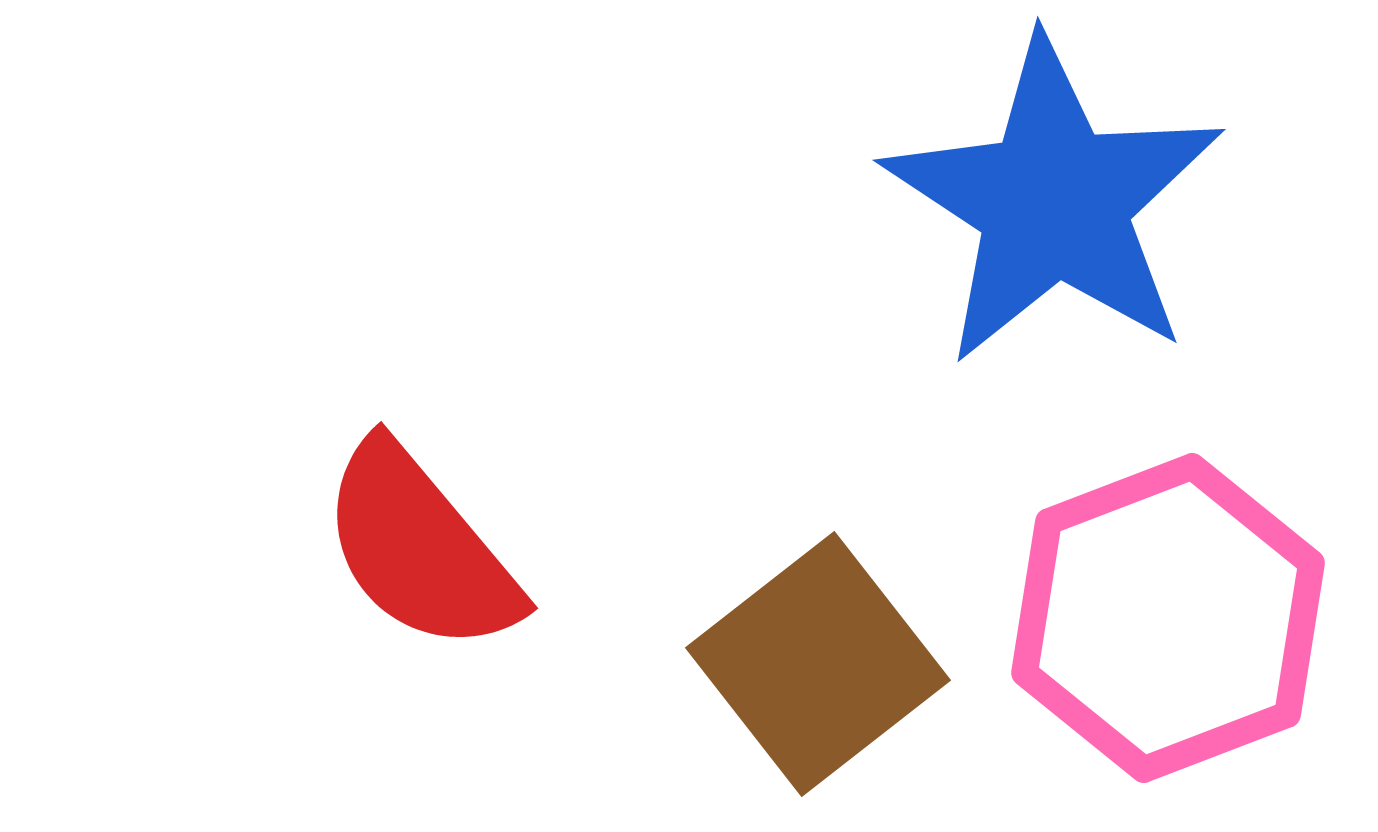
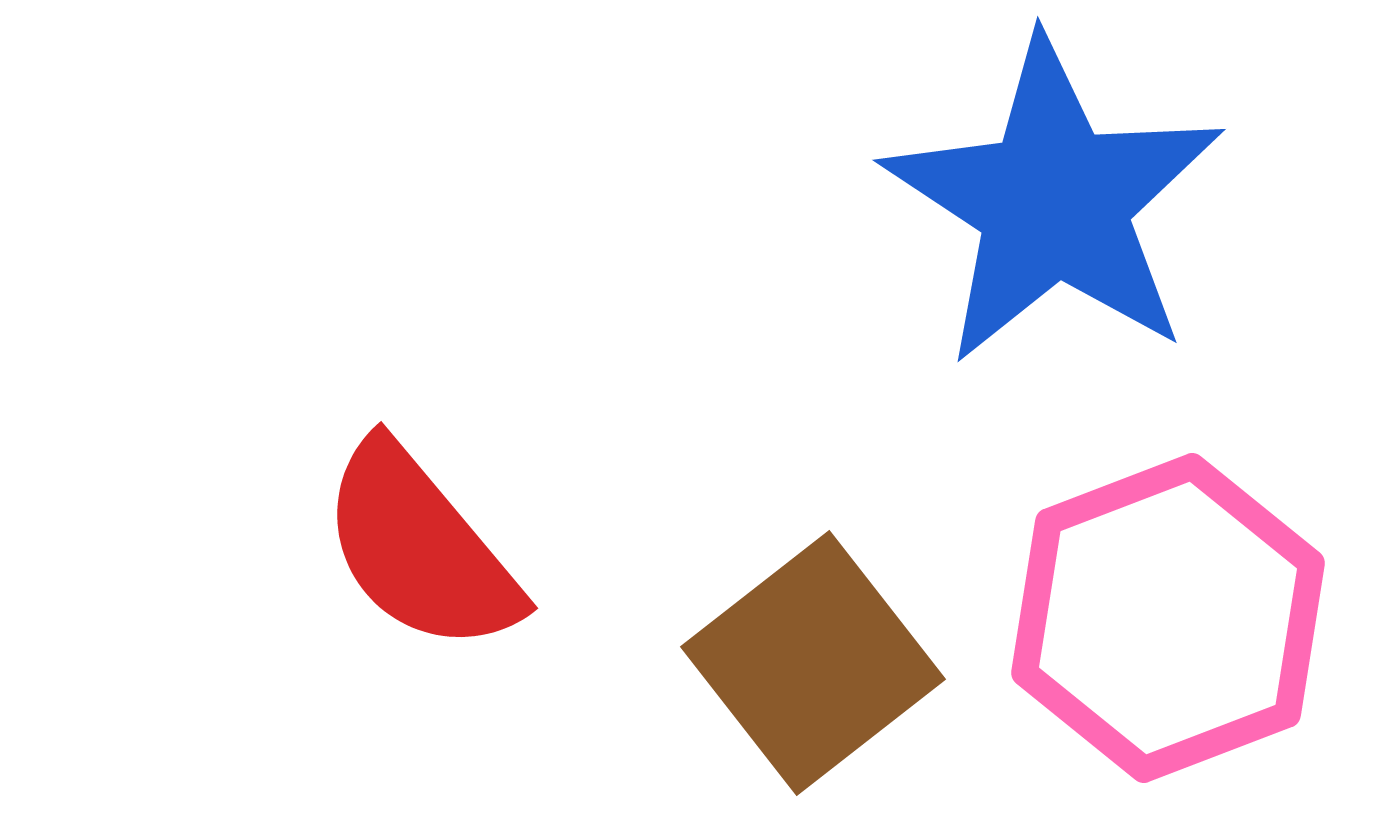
brown square: moved 5 px left, 1 px up
